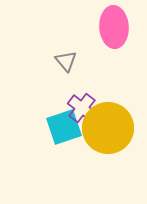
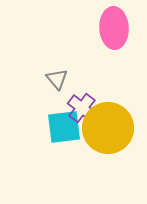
pink ellipse: moved 1 px down
gray triangle: moved 9 px left, 18 px down
cyan square: rotated 12 degrees clockwise
